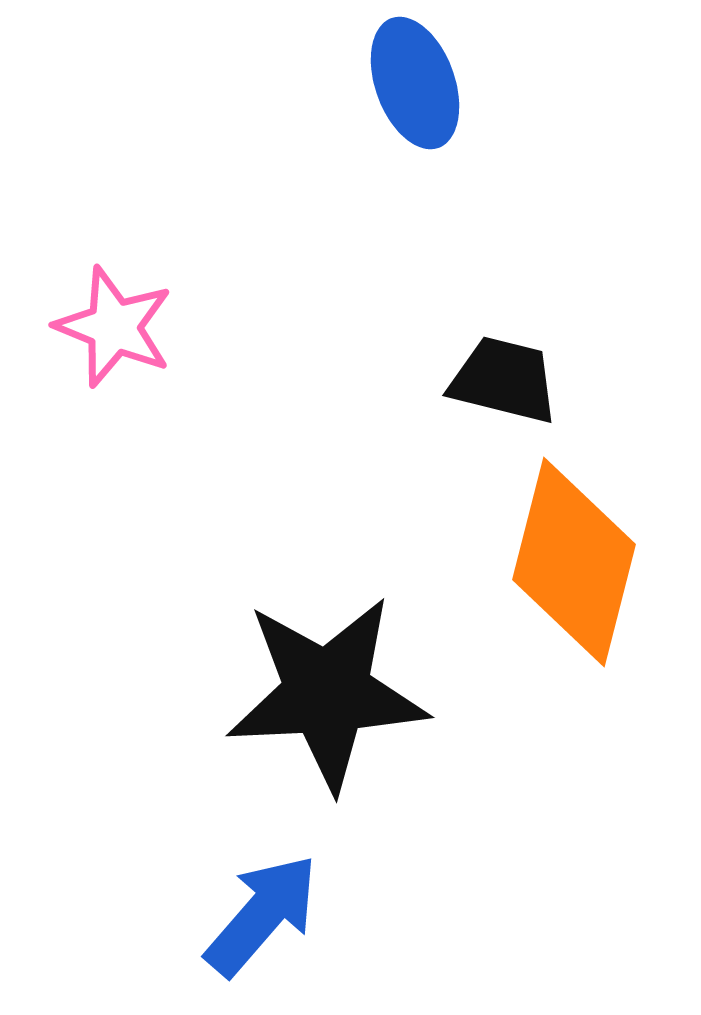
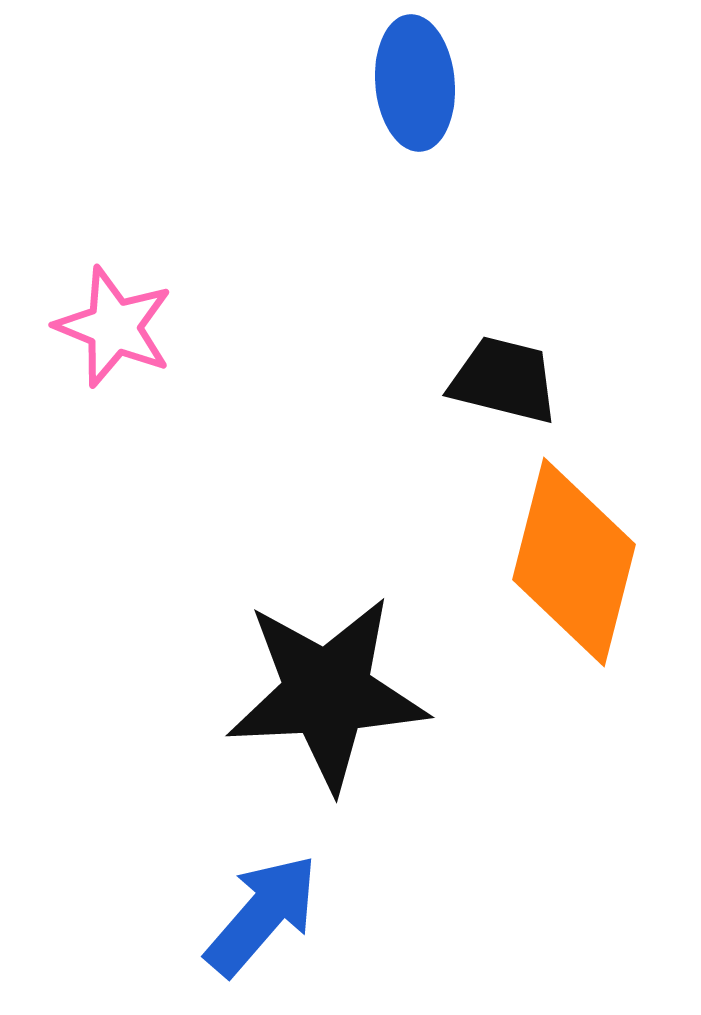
blue ellipse: rotated 15 degrees clockwise
